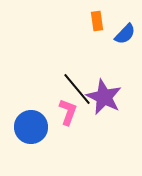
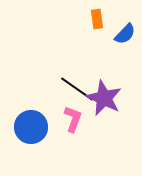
orange rectangle: moved 2 px up
black line: rotated 15 degrees counterclockwise
purple star: moved 1 px down
pink L-shape: moved 5 px right, 7 px down
